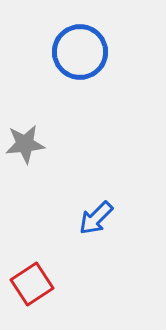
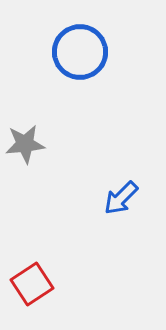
blue arrow: moved 25 px right, 20 px up
